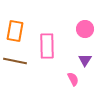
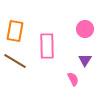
brown line: rotated 20 degrees clockwise
